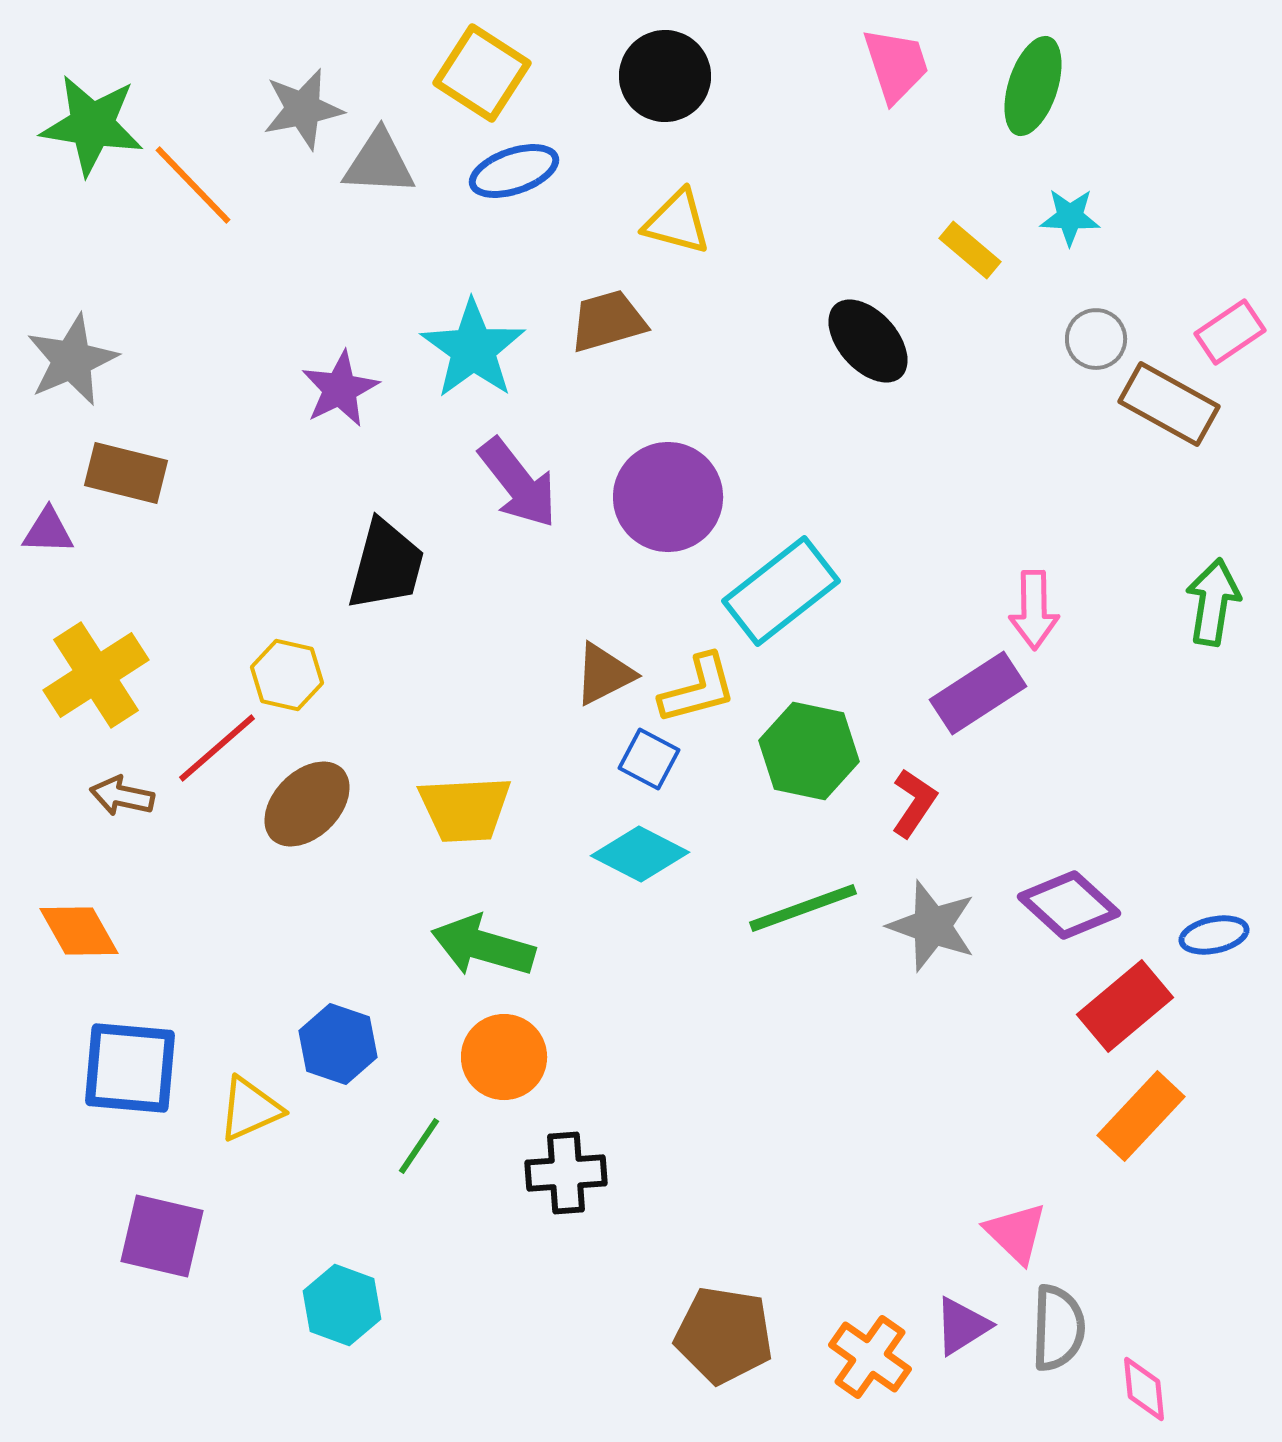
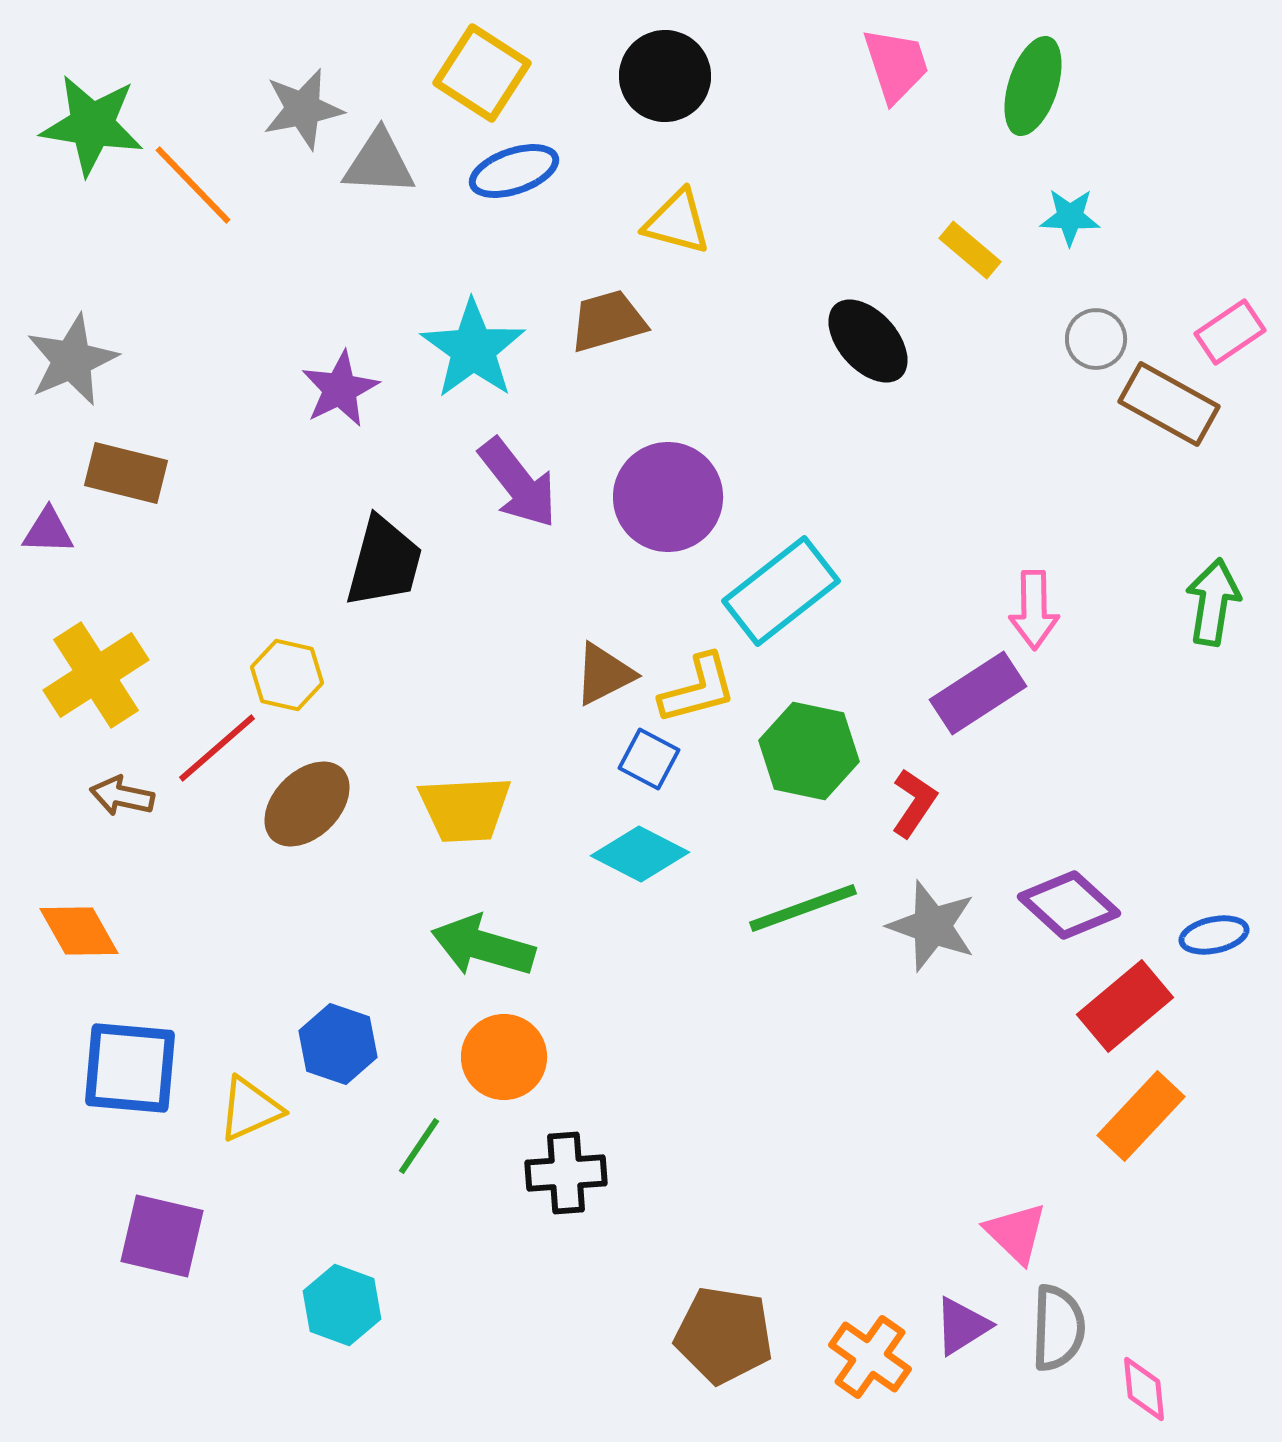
black trapezoid at (386, 565): moved 2 px left, 3 px up
